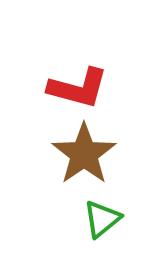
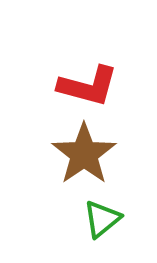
red L-shape: moved 10 px right, 2 px up
